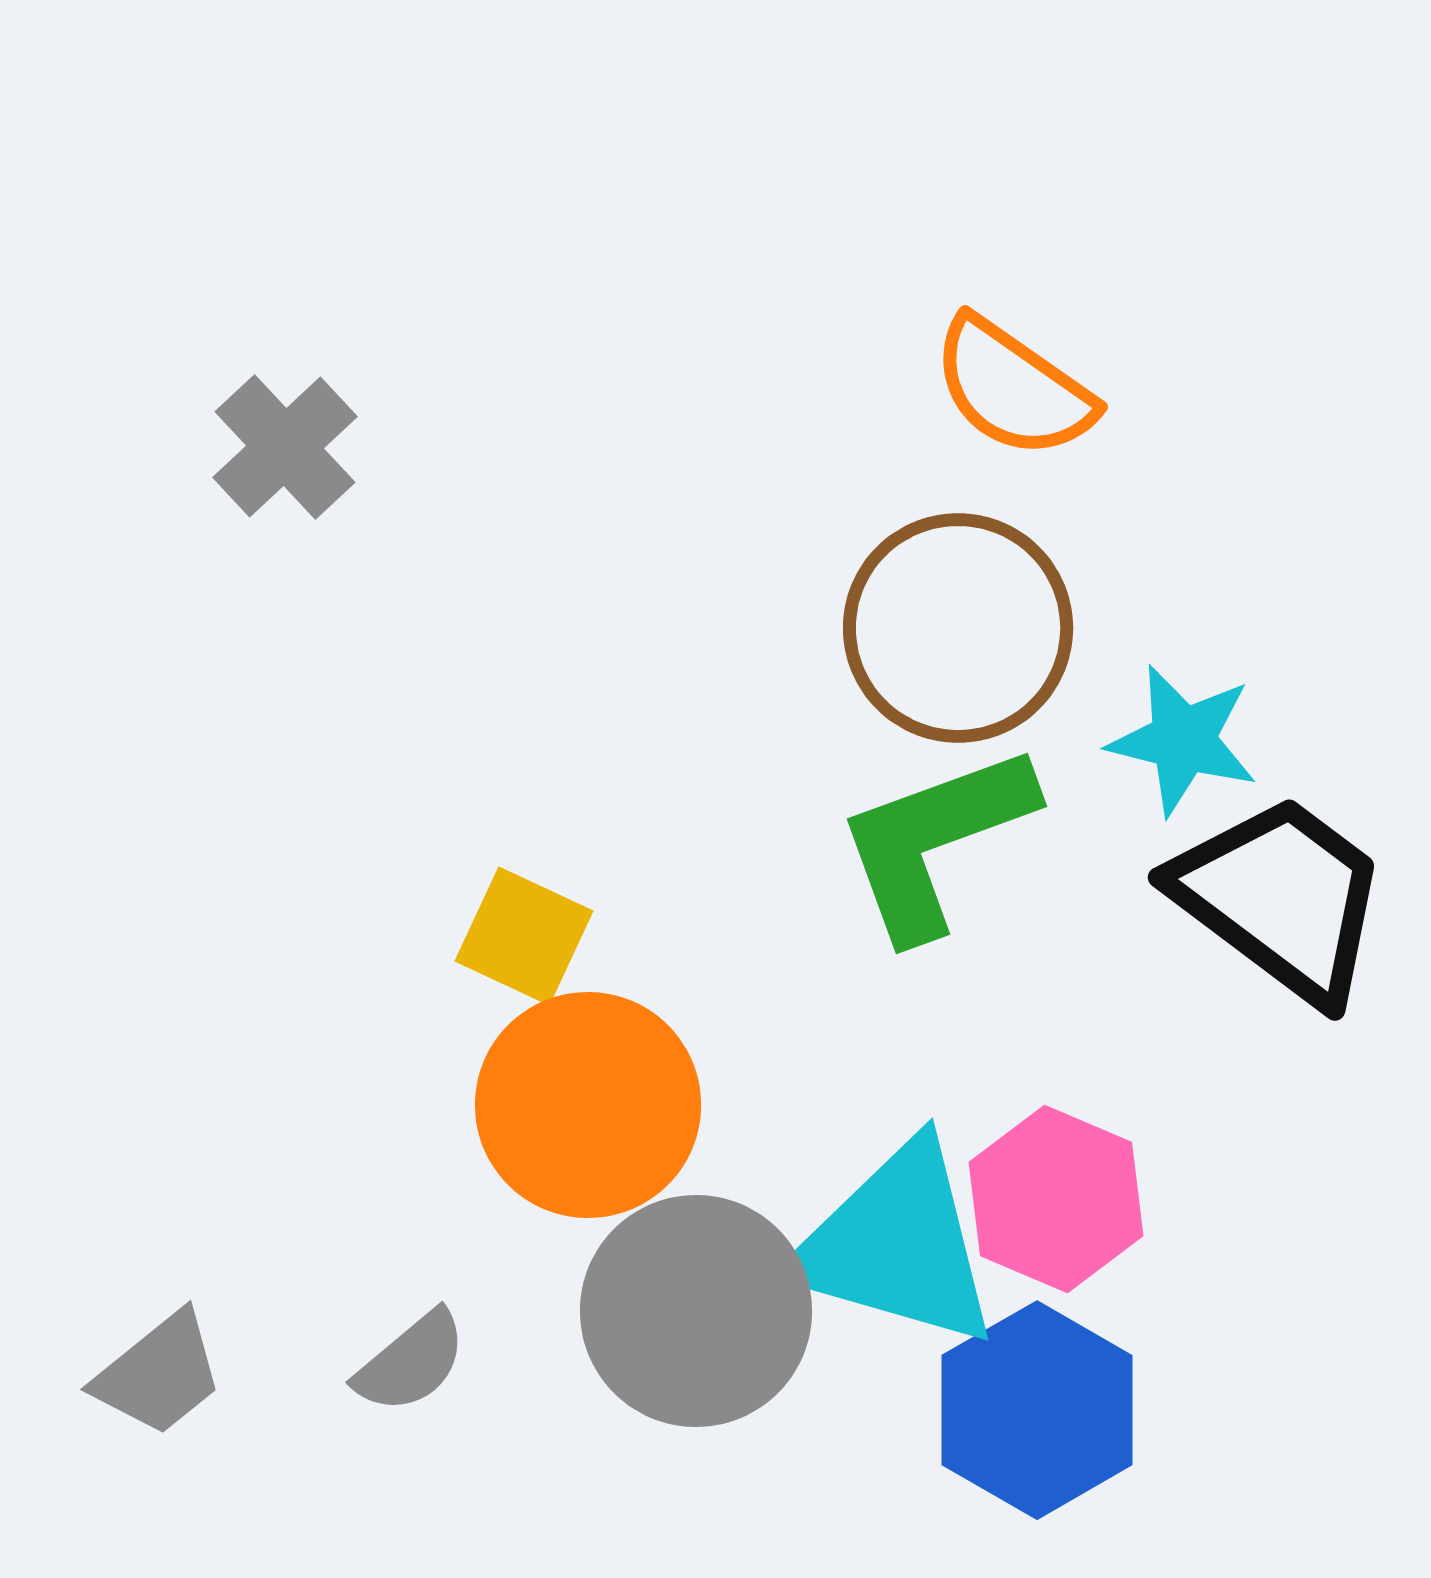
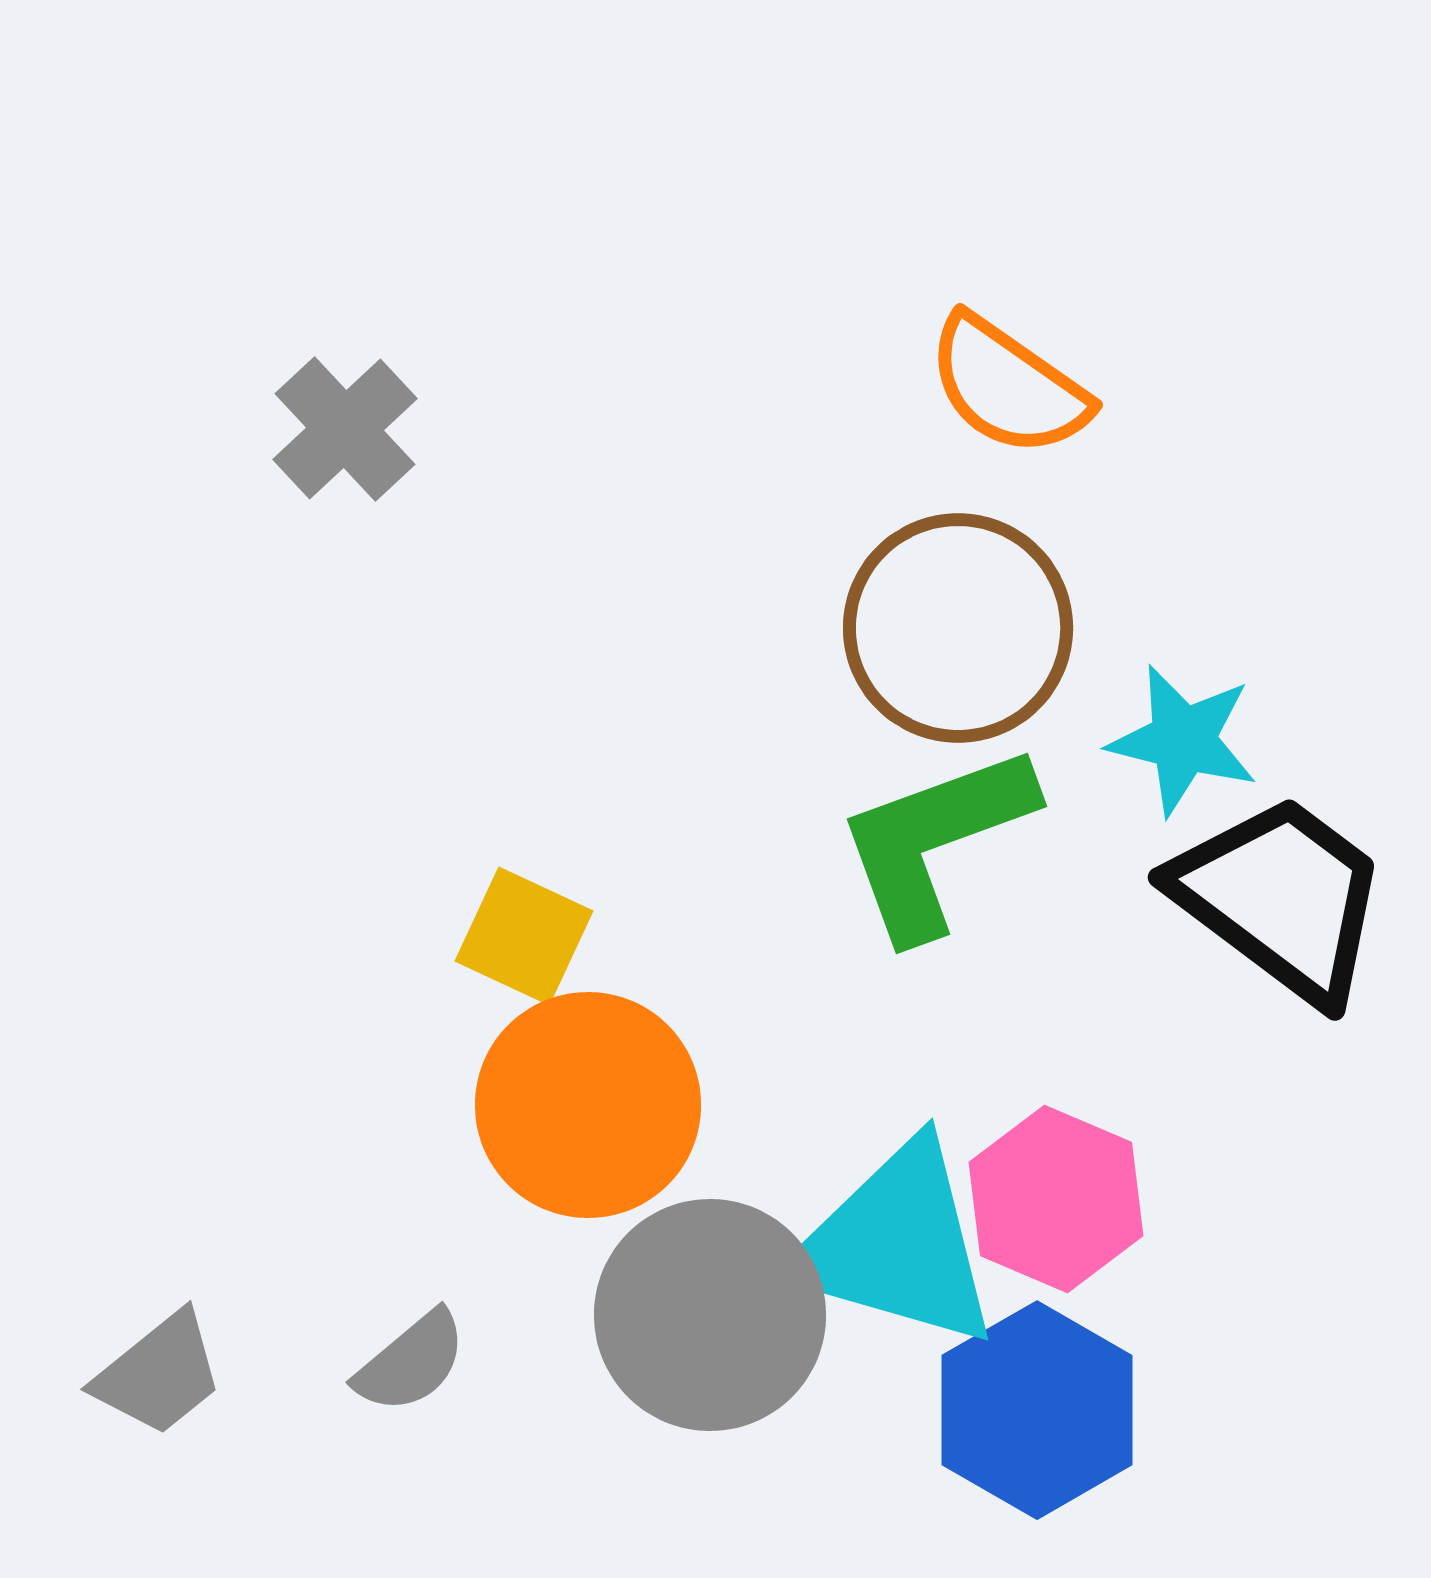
orange semicircle: moved 5 px left, 2 px up
gray cross: moved 60 px right, 18 px up
gray circle: moved 14 px right, 4 px down
